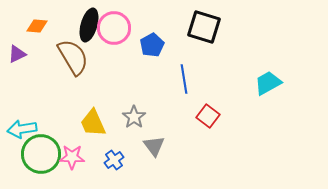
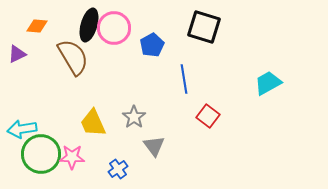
blue cross: moved 4 px right, 9 px down
